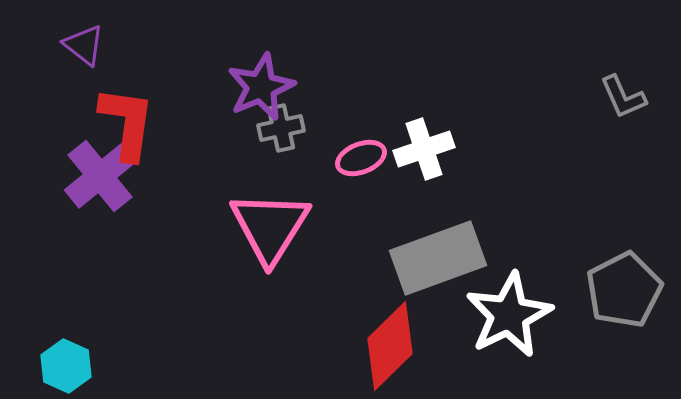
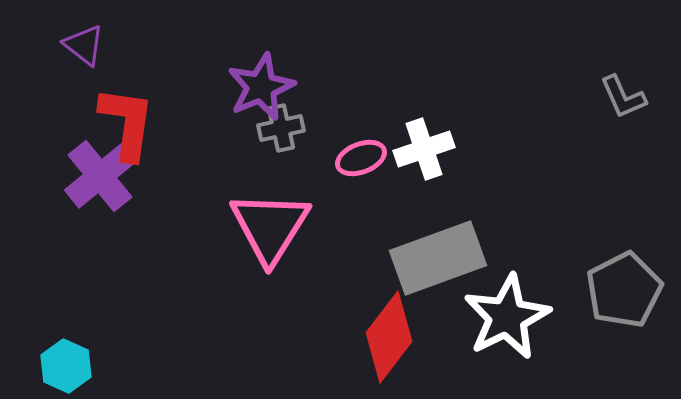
white star: moved 2 px left, 2 px down
red diamond: moved 1 px left, 9 px up; rotated 8 degrees counterclockwise
